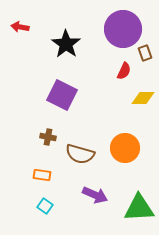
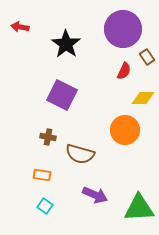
brown rectangle: moved 2 px right, 4 px down; rotated 14 degrees counterclockwise
orange circle: moved 18 px up
